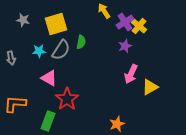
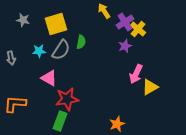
yellow cross: moved 1 px left, 3 px down
pink arrow: moved 5 px right
red star: rotated 25 degrees clockwise
green rectangle: moved 12 px right
